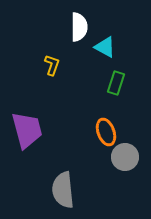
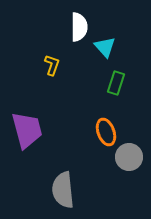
cyan triangle: rotated 20 degrees clockwise
gray circle: moved 4 px right
